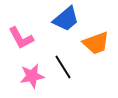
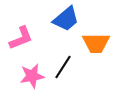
pink L-shape: rotated 84 degrees counterclockwise
orange trapezoid: rotated 20 degrees clockwise
black line: rotated 65 degrees clockwise
